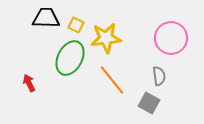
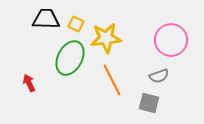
black trapezoid: moved 1 px down
yellow square: moved 1 px up
pink circle: moved 2 px down
gray semicircle: rotated 78 degrees clockwise
orange line: rotated 12 degrees clockwise
gray square: rotated 15 degrees counterclockwise
